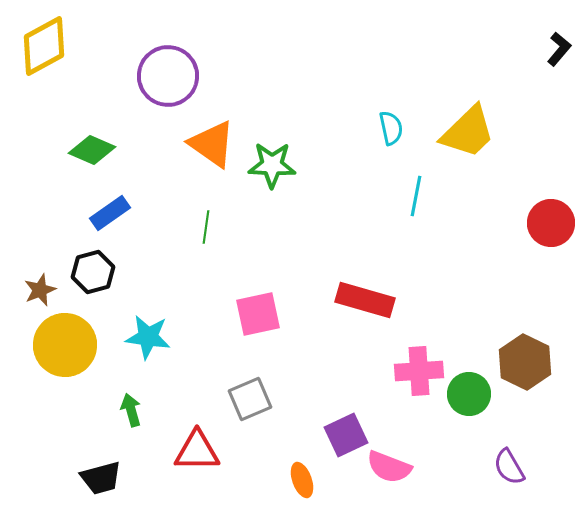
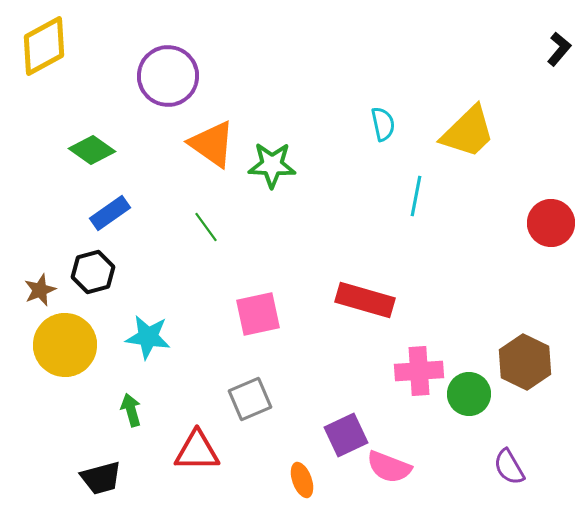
cyan semicircle: moved 8 px left, 4 px up
green diamond: rotated 12 degrees clockwise
green line: rotated 44 degrees counterclockwise
